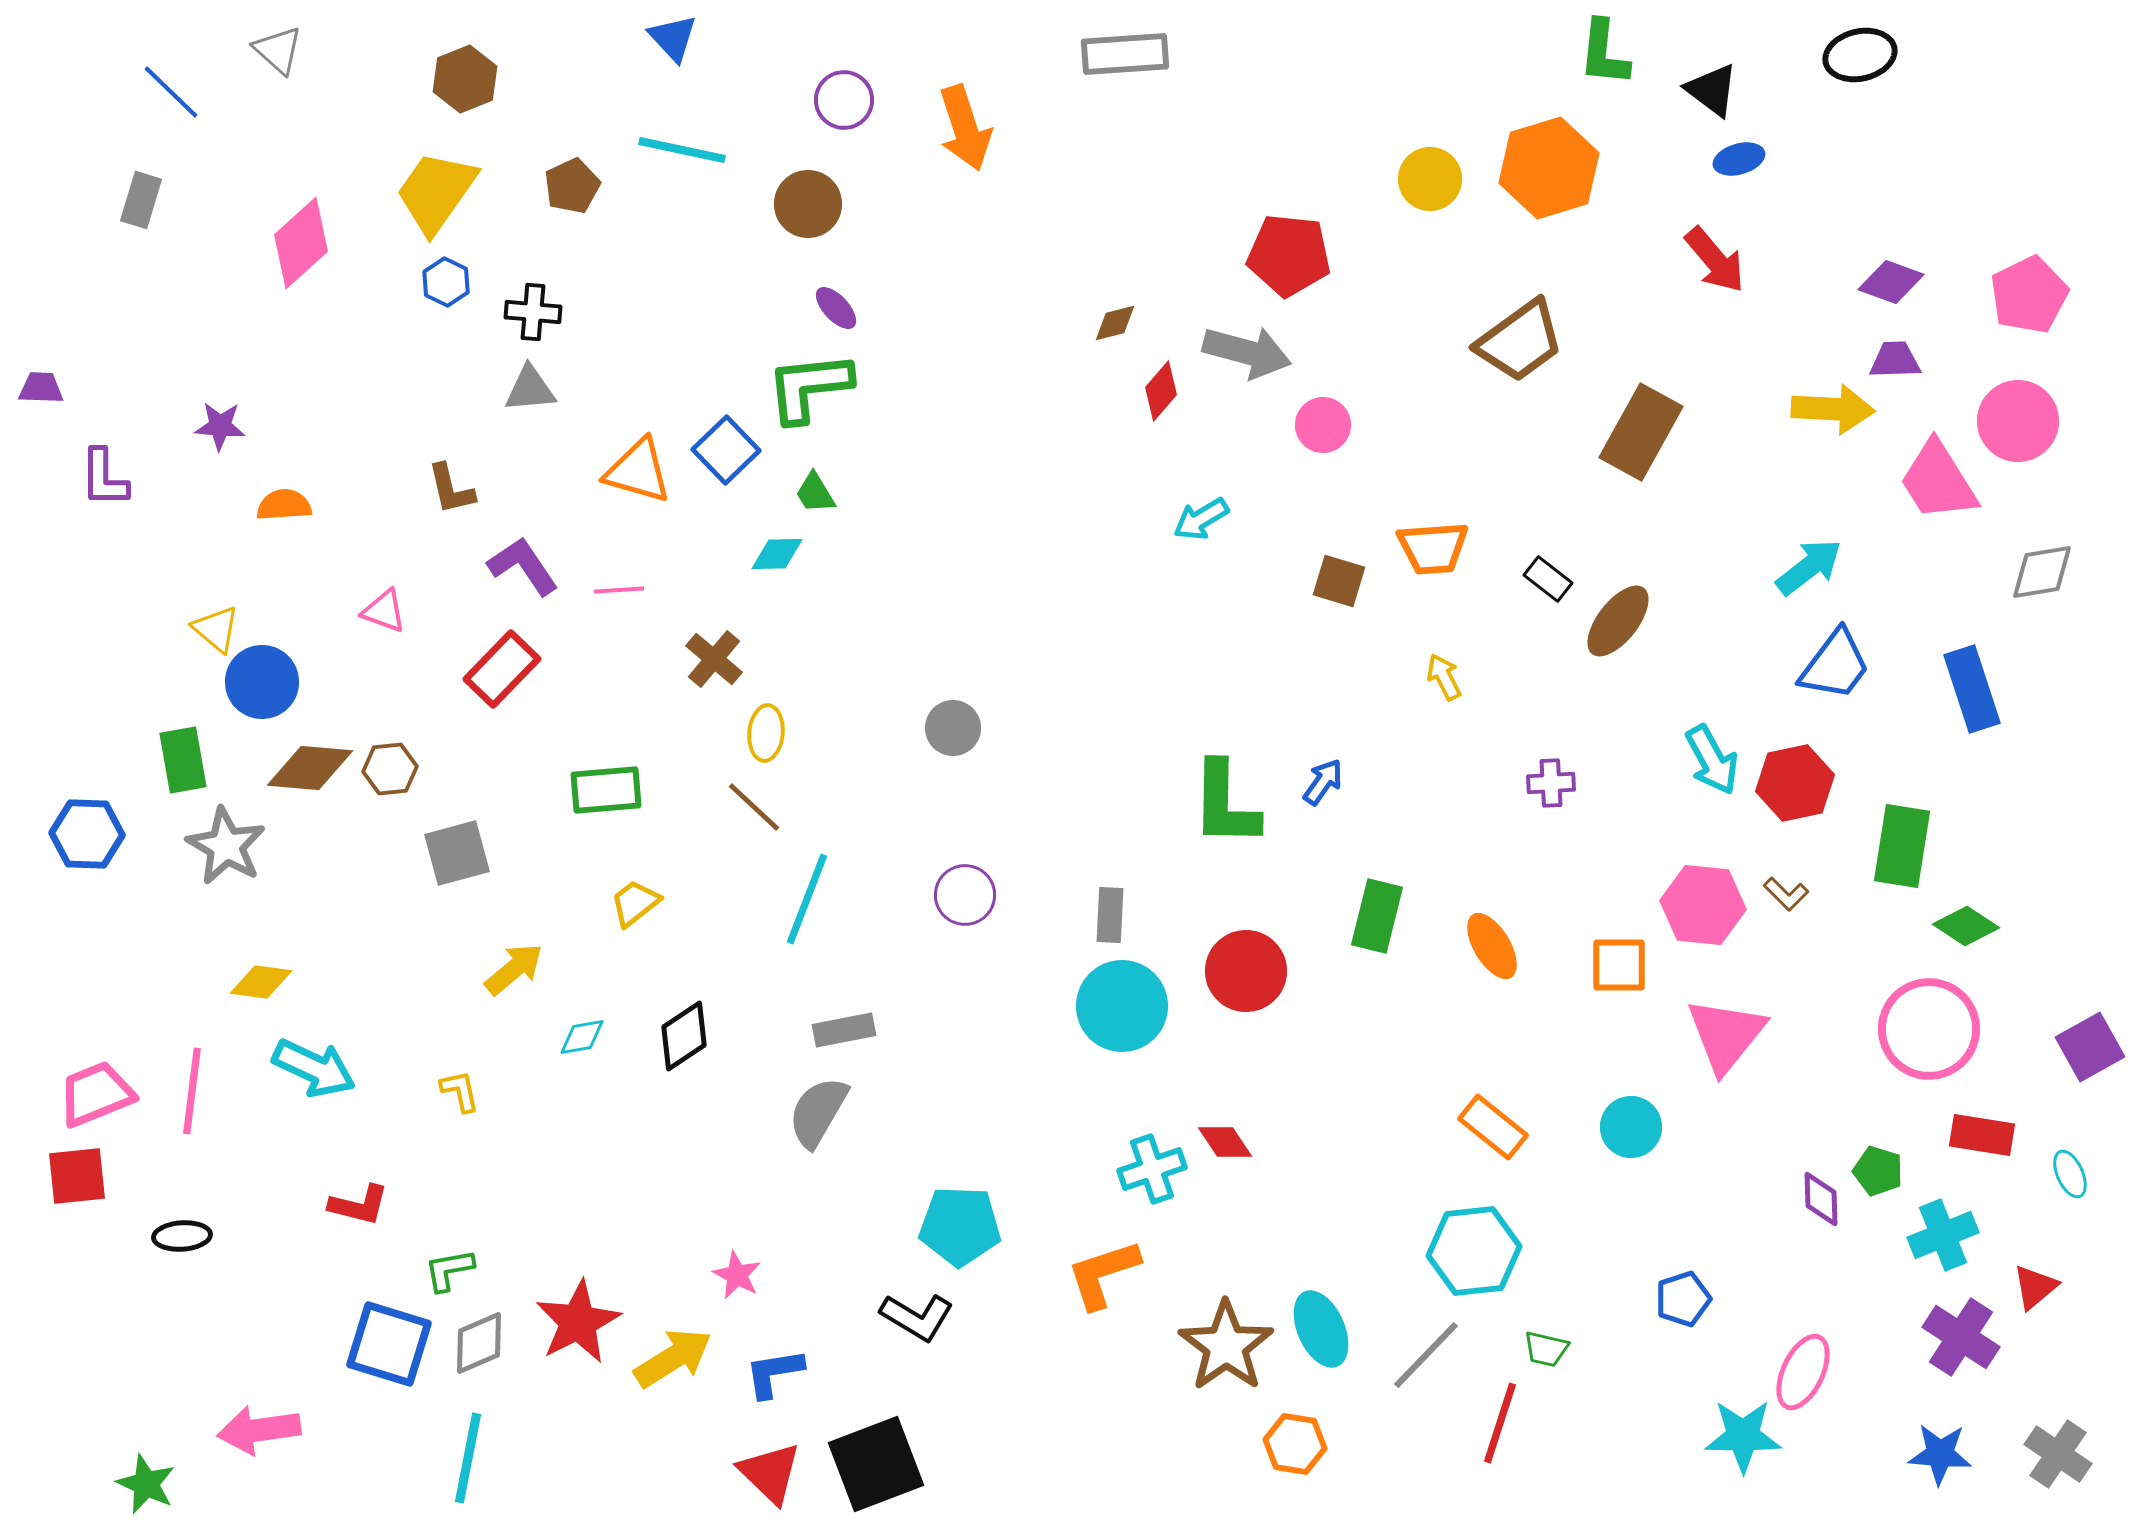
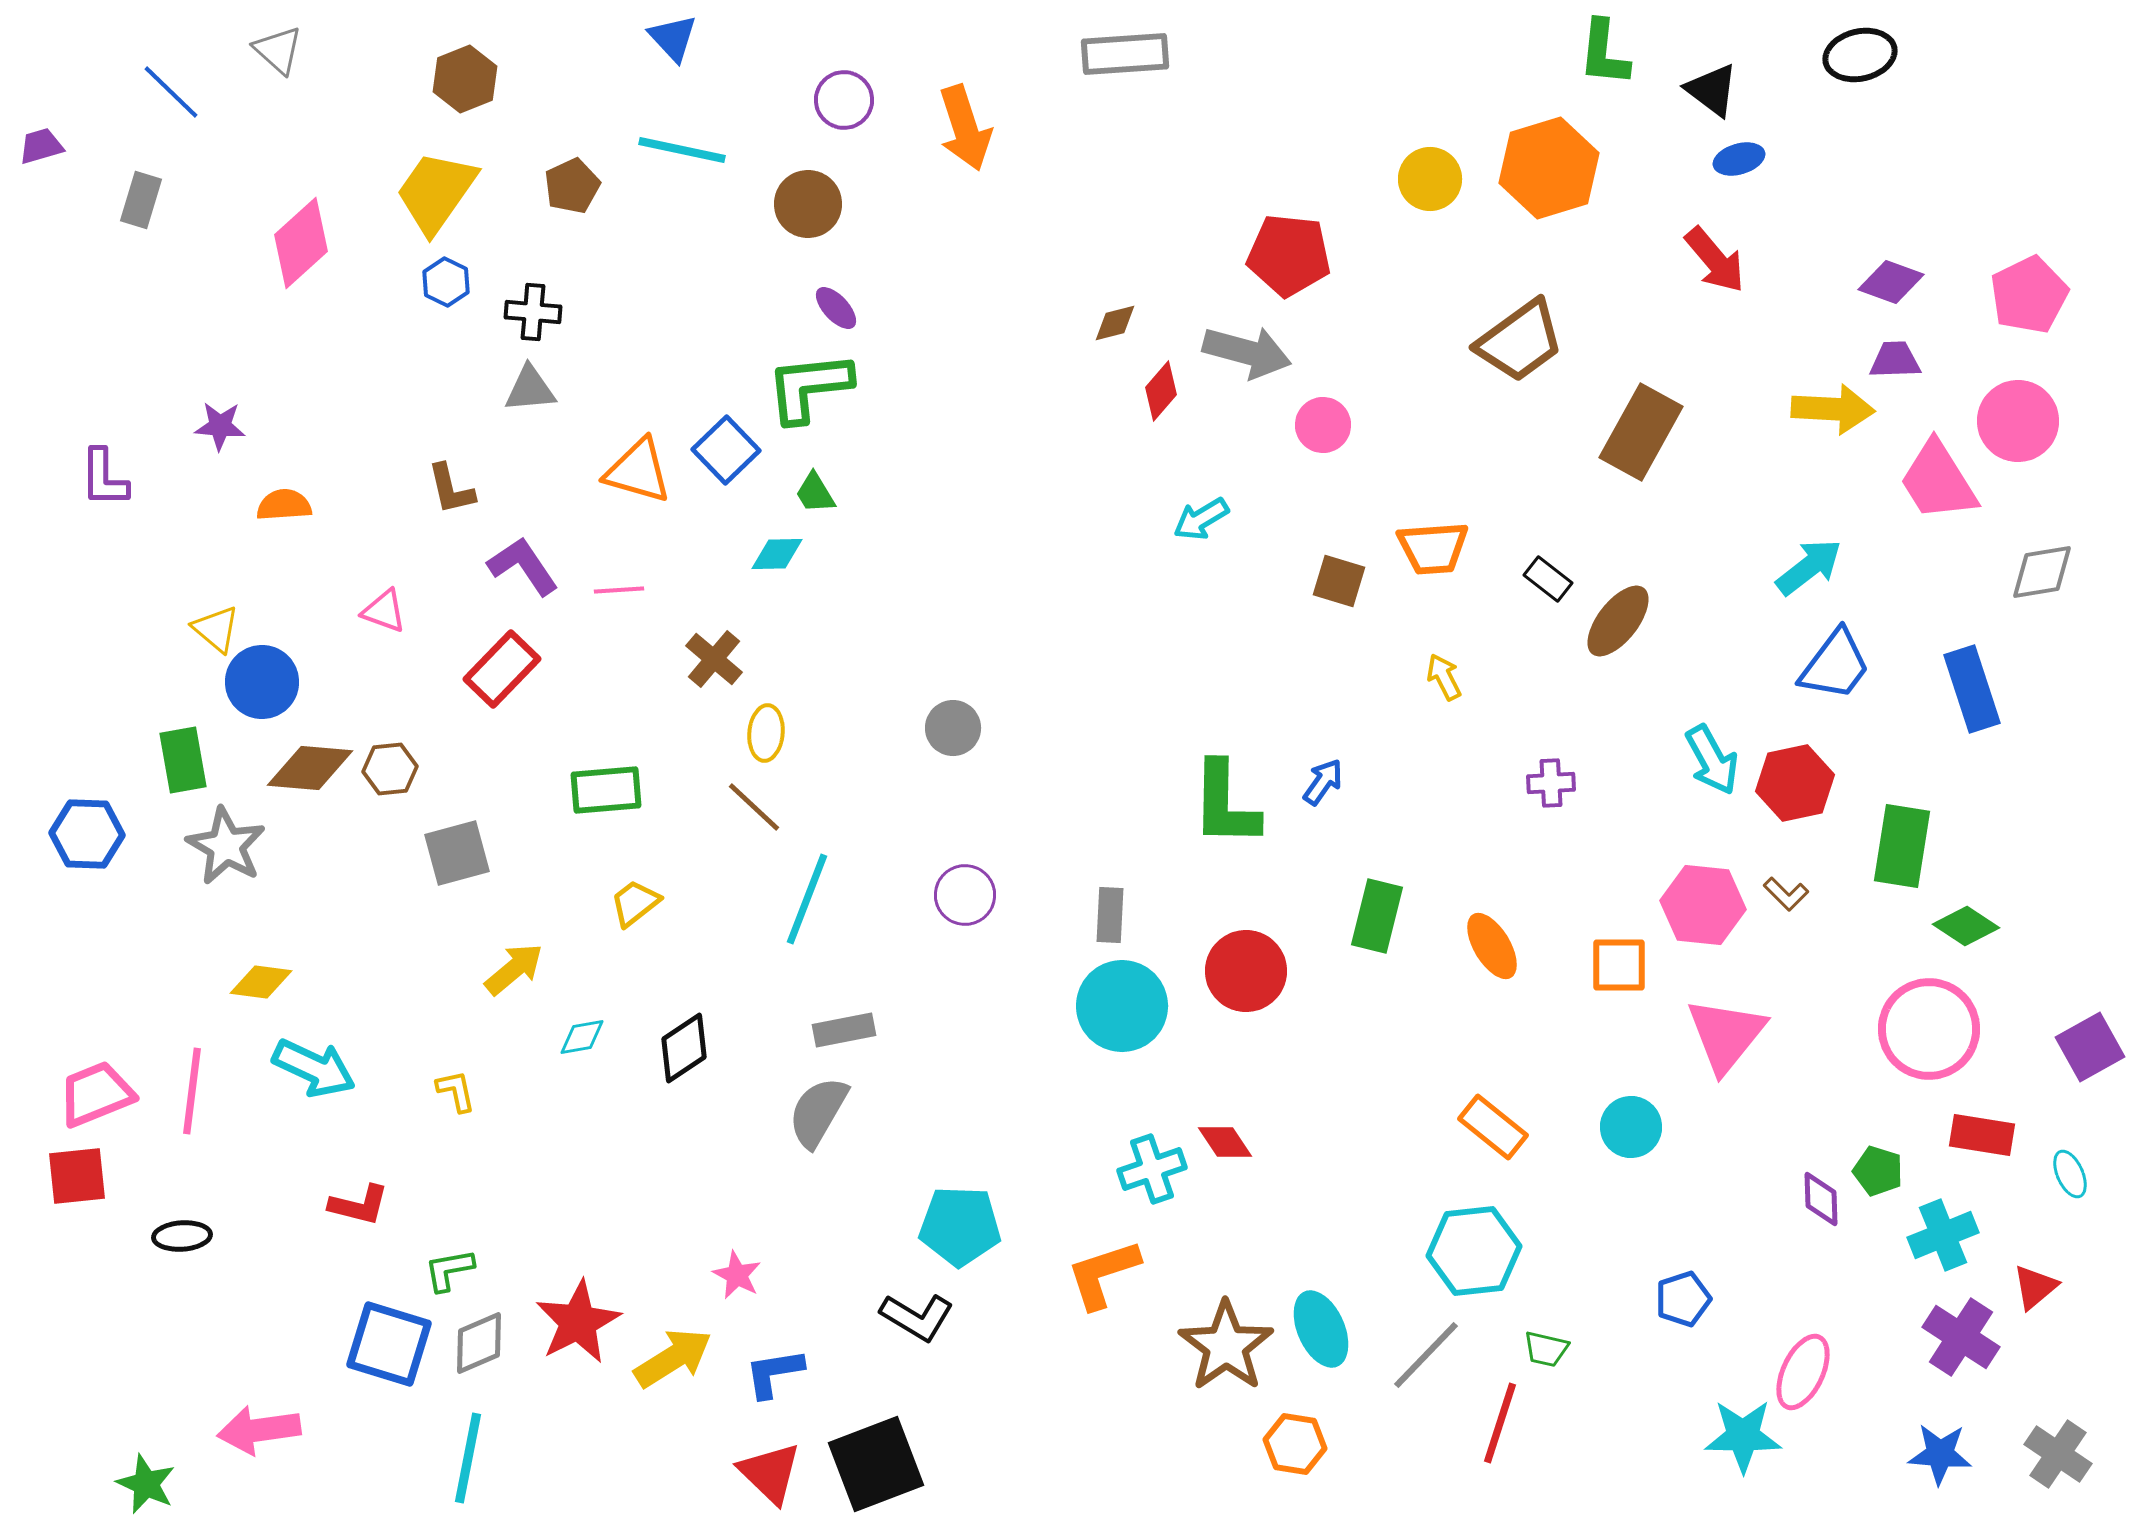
purple trapezoid at (41, 388): moved 242 px up; rotated 18 degrees counterclockwise
black diamond at (684, 1036): moved 12 px down
yellow L-shape at (460, 1091): moved 4 px left
